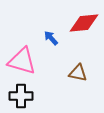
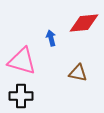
blue arrow: rotated 28 degrees clockwise
